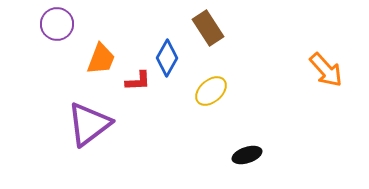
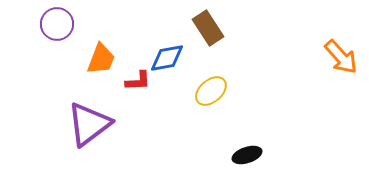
blue diamond: rotated 51 degrees clockwise
orange arrow: moved 15 px right, 13 px up
